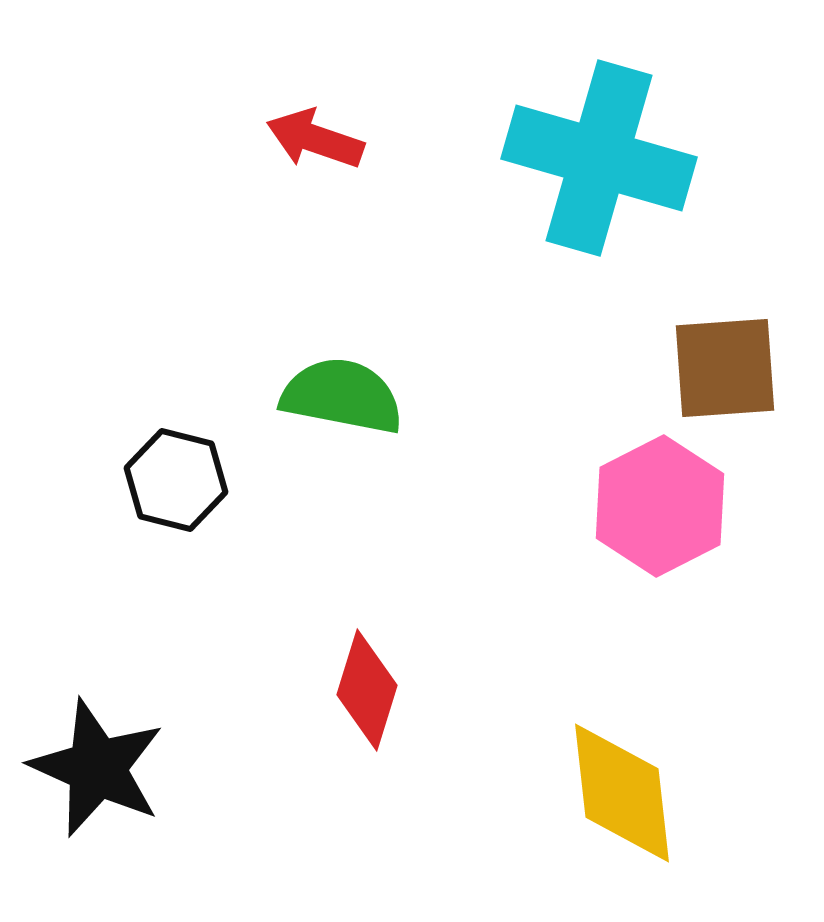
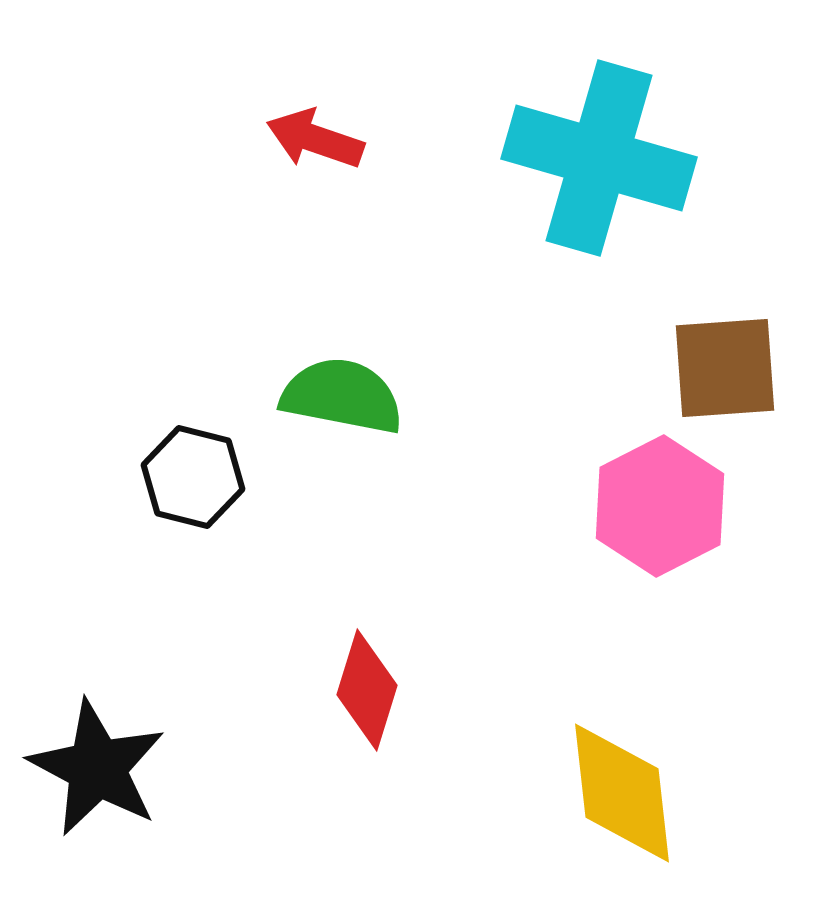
black hexagon: moved 17 px right, 3 px up
black star: rotated 4 degrees clockwise
